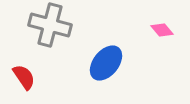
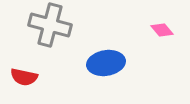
blue ellipse: rotated 42 degrees clockwise
red semicircle: rotated 136 degrees clockwise
